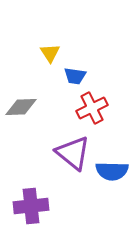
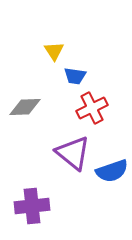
yellow triangle: moved 4 px right, 2 px up
gray diamond: moved 4 px right
blue semicircle: rotated 20 degrees counterclockwise
purple cross: moved 1 px right
